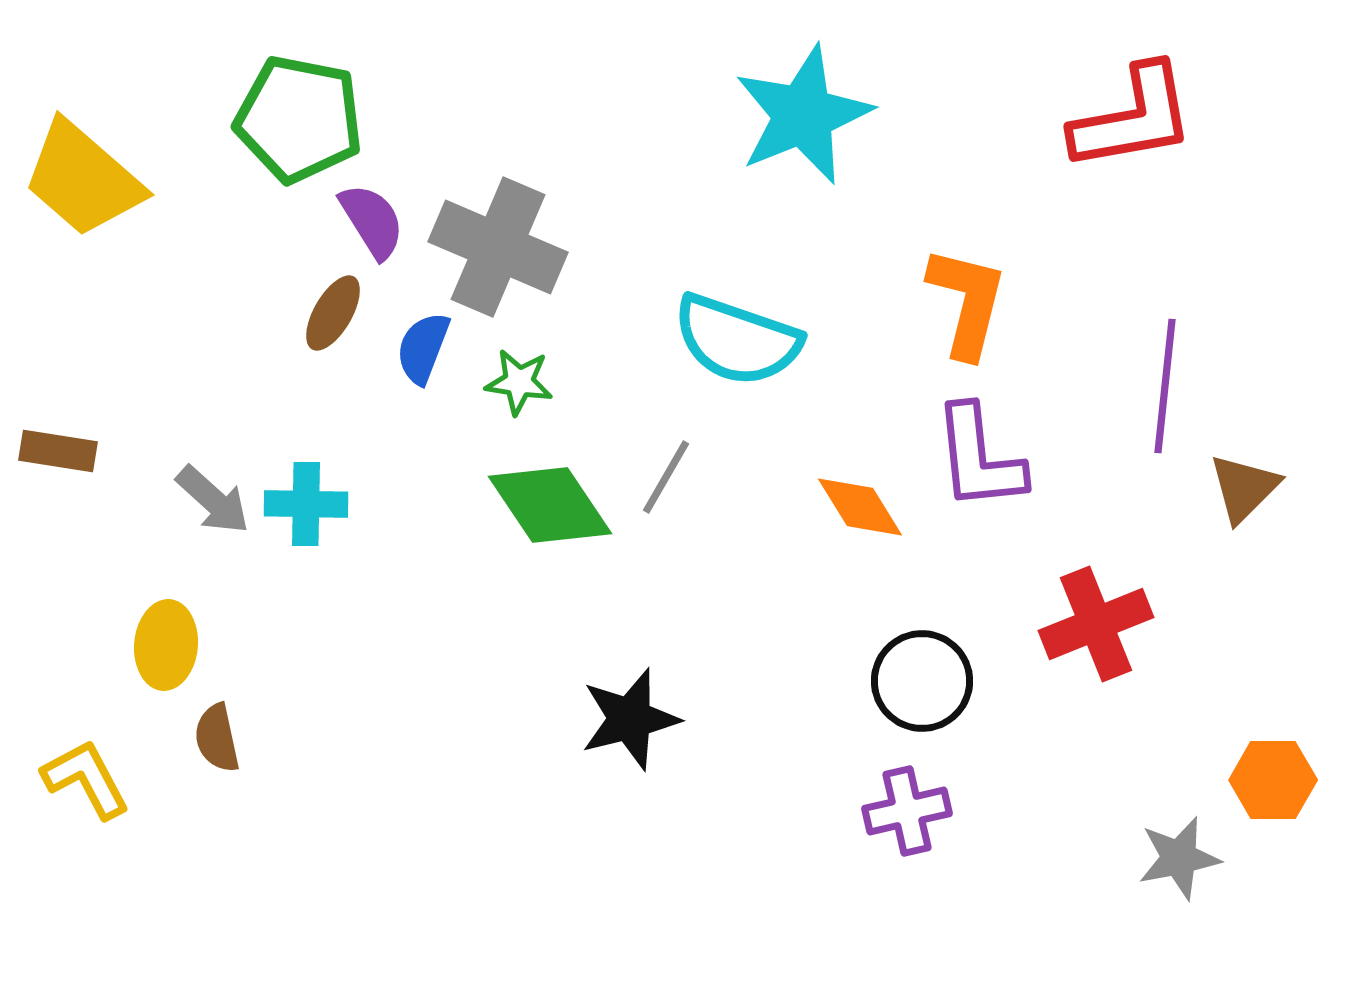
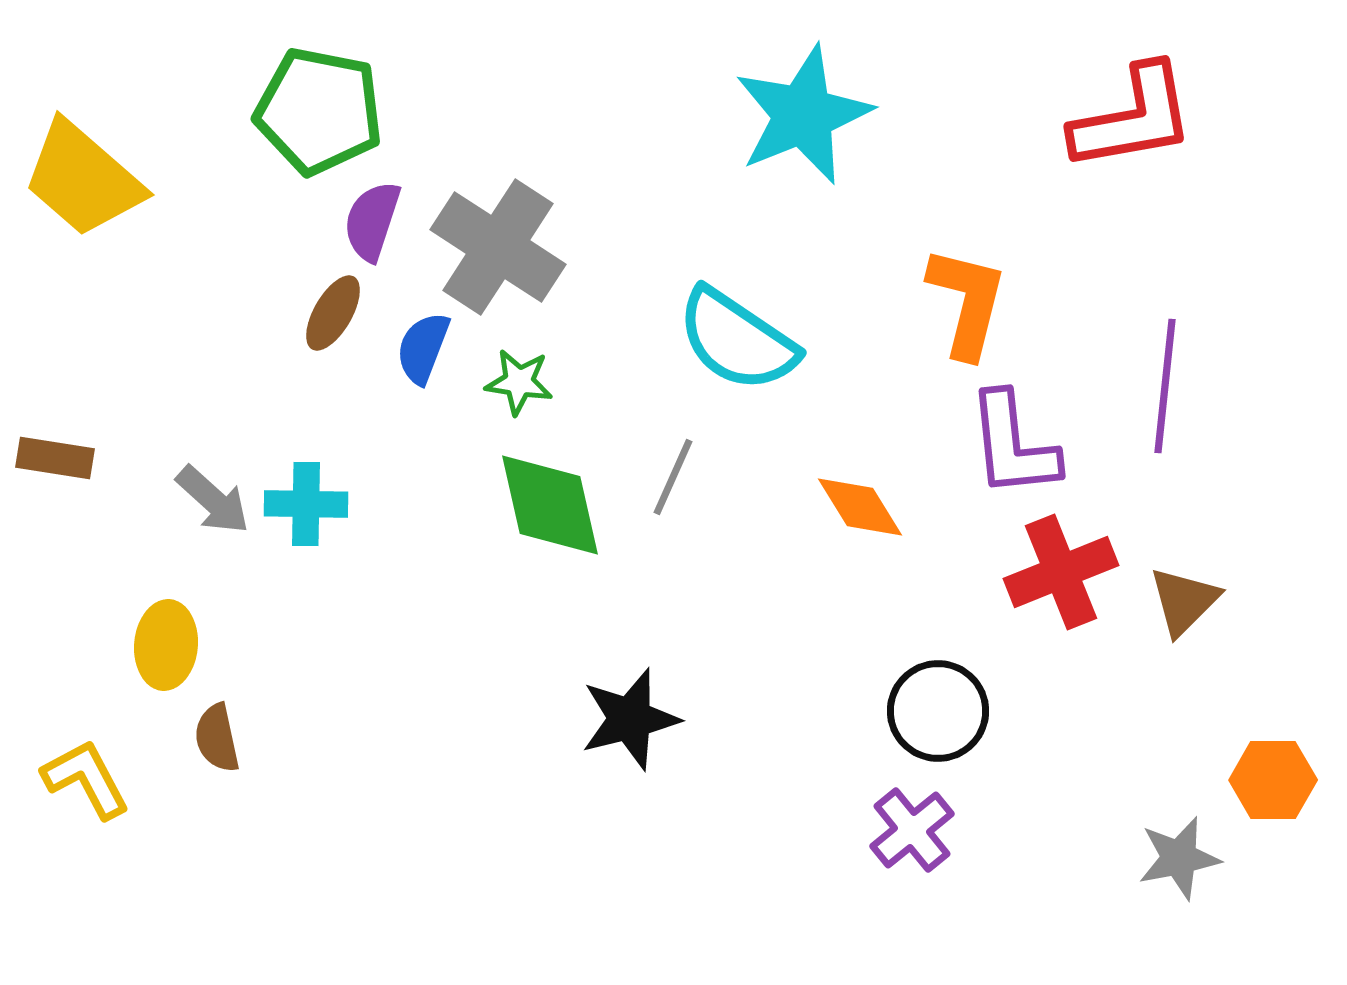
green pentagon: moved 20 px right, 8 px up
purple semicircle: rotated 130 degrees counterclockwise
gray cross: rotated 10 degrees clockwise
cyan semicircle: rotated 15 degrees clockwise
brown rectangle: moved 3 px left, 7 px down
purple L-shape: moved 34 px right, 13 px up
gray line: moved 7 px right; rotated 6 degrees counterclockwise
brown triangle: moved 60 px left, 113 px down
green diamond: rotated 21 degrees clockwise
red cross: moved 35 px left, 52 px up
black circle: moved 16 px right, 30 px down
purple cross: moved 5 px right, 19 px down; rotated 26 degrees counterclockwise
